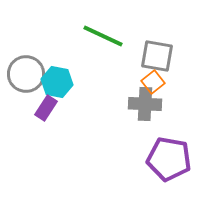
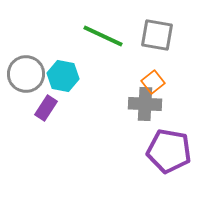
gray square: moved 21 px up
cyan hexagon: moved 6 px right, 6 px up
purple pentagon: moved 8 px up
